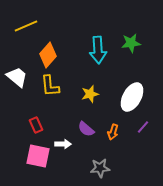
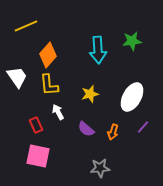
green star: moved 1 px right, 2 px up
white trapezoid: rotated 15 degrees clockwise
yellow L-shape: moved 1 px left, 1 px up
white arrow: moved 5 px left, 32 px up; rotated 119 degrees counterclockwise
